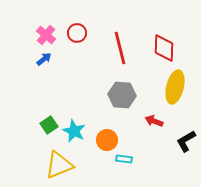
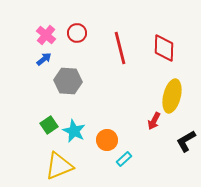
yellow ellipse: moved 3 px left, 9 px down
gray hexagon: moved 54 px left, 14 px up
red arrow: rotated 84 degrees counterclockwise
cyan rectangle: rotated 49 degrees counterclockwise
yellow triangle: moved 1 px down
